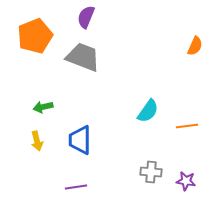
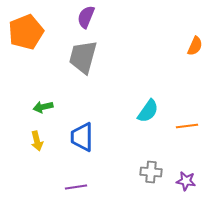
orange pentagon: moved 9 px left, 4 px up
gray trapezoid: rotated 96 degrees counterclockwise
blue trapezoid: moved 2 px right, 3 px up
